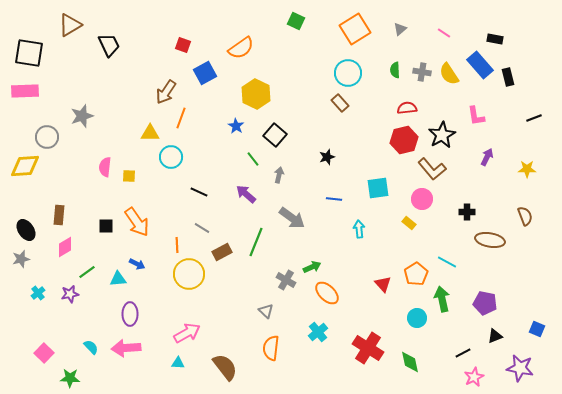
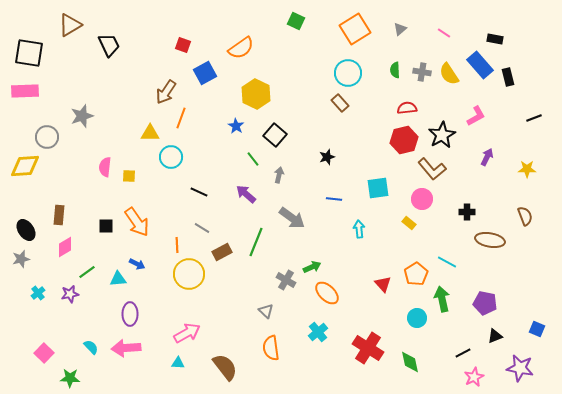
pink L-shape at (476, 116): rotated 110 degrees counterclockwise
orange semicircle at (271, 348): rotated 15 degrees counterclockwise
